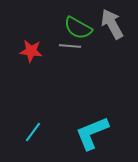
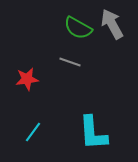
gray line: moved 16 px down; rotated 15 degrees clockwise
red star: moved 4 px left, 28 px down; rotated 15 degrees counterclockwise
cyan L-shape: moved 1 px right; rotated 72 degrees counterclockwise
